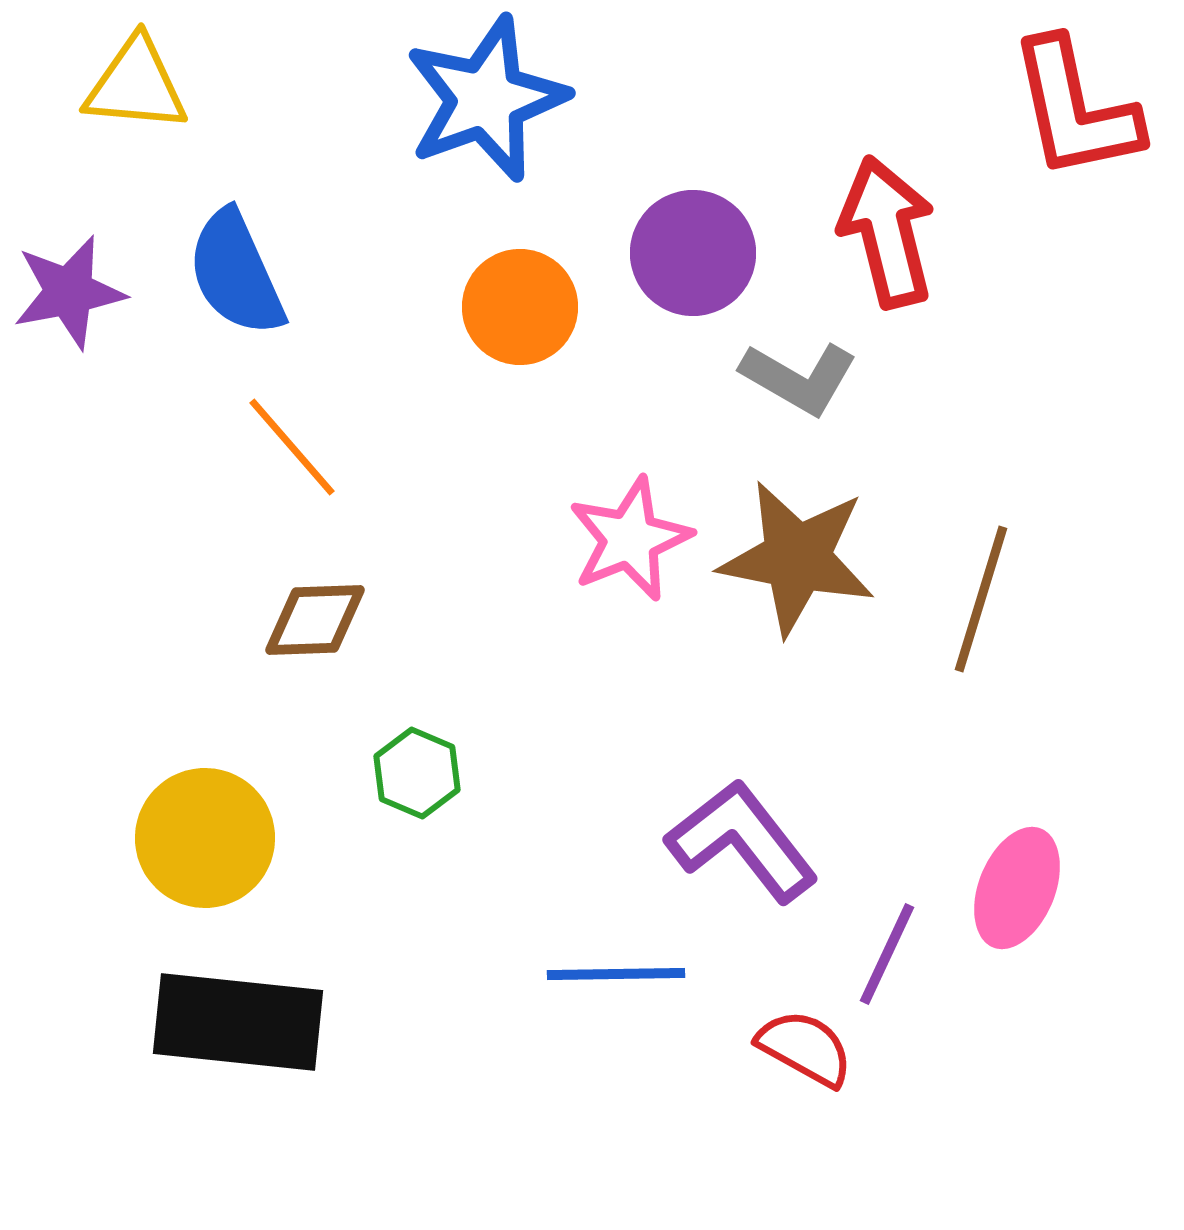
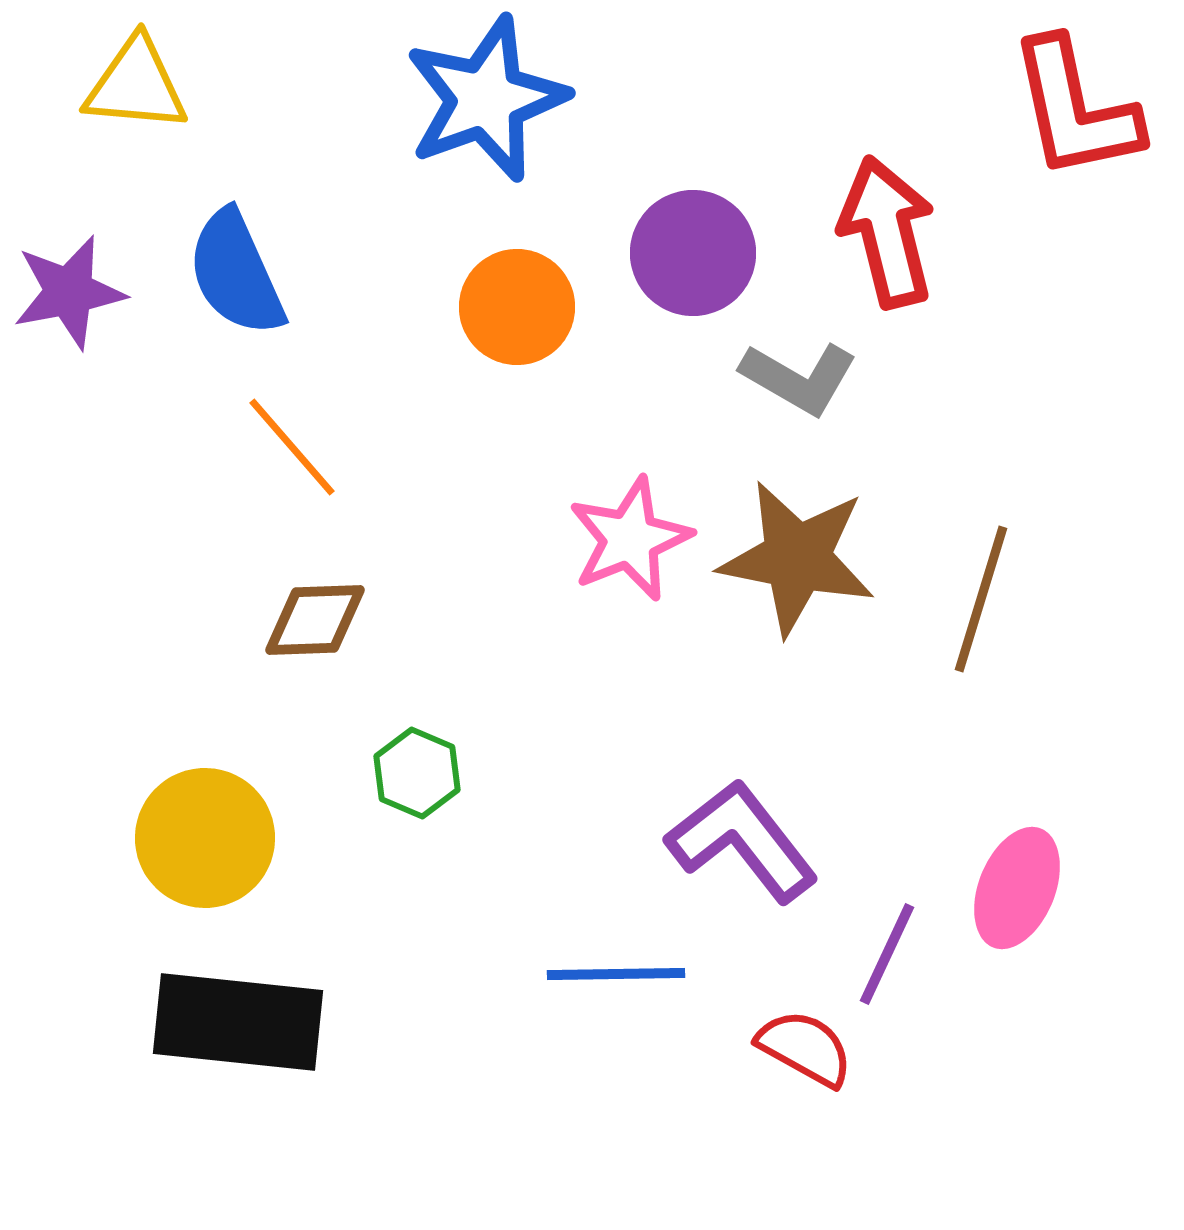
orange circle: moved 3 px left
